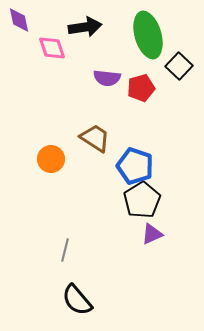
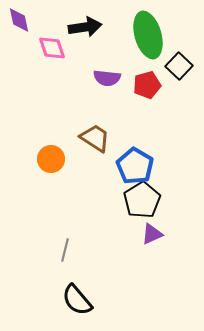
red pentagon: moved 6 px right, 3 px up
blue pentagon: rotated 12 degrees clockwise
